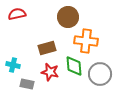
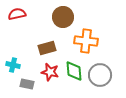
brown circle: moved 5 px left
green diamond: moved 5 px down
gray circle: moved 1 px down
